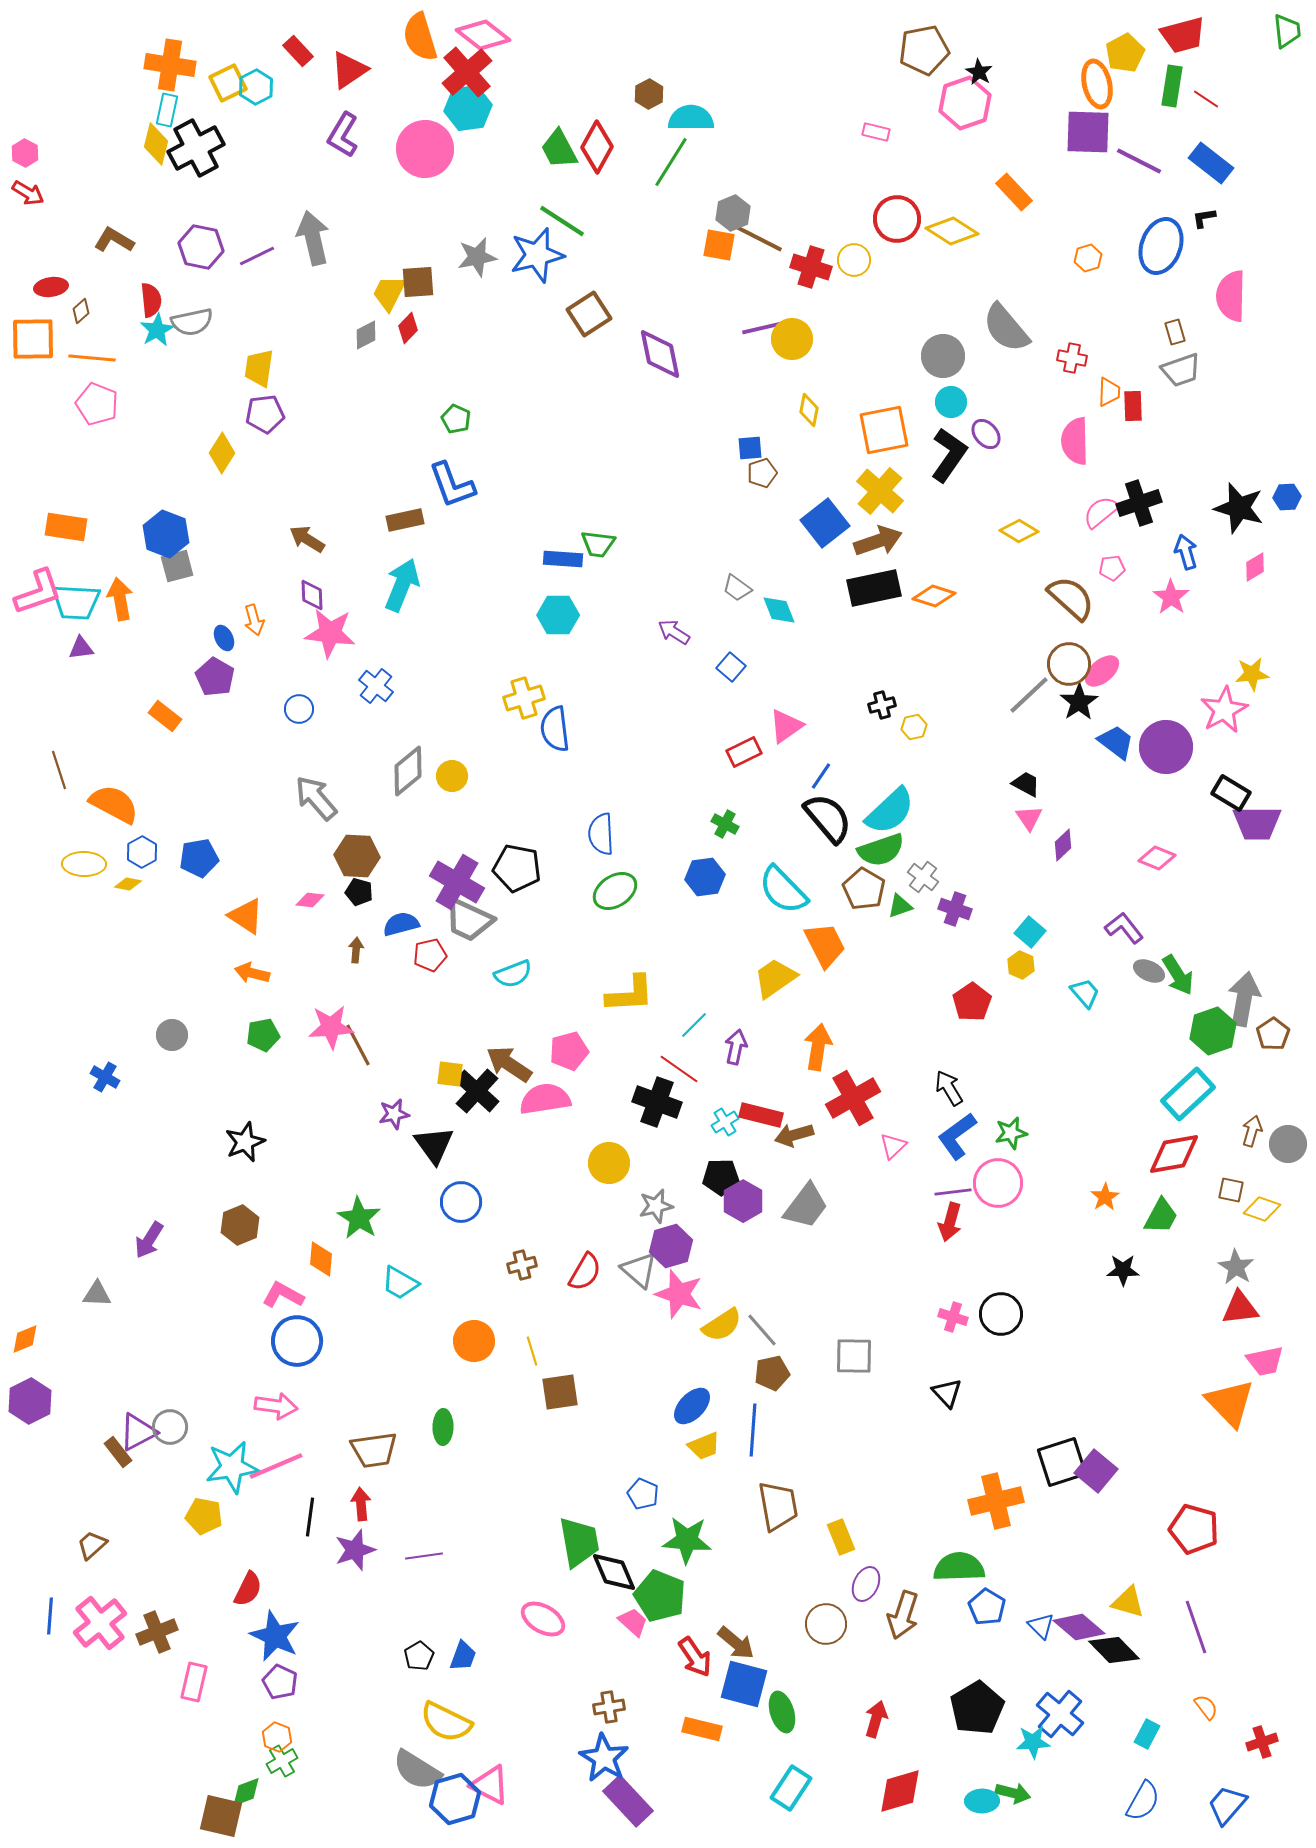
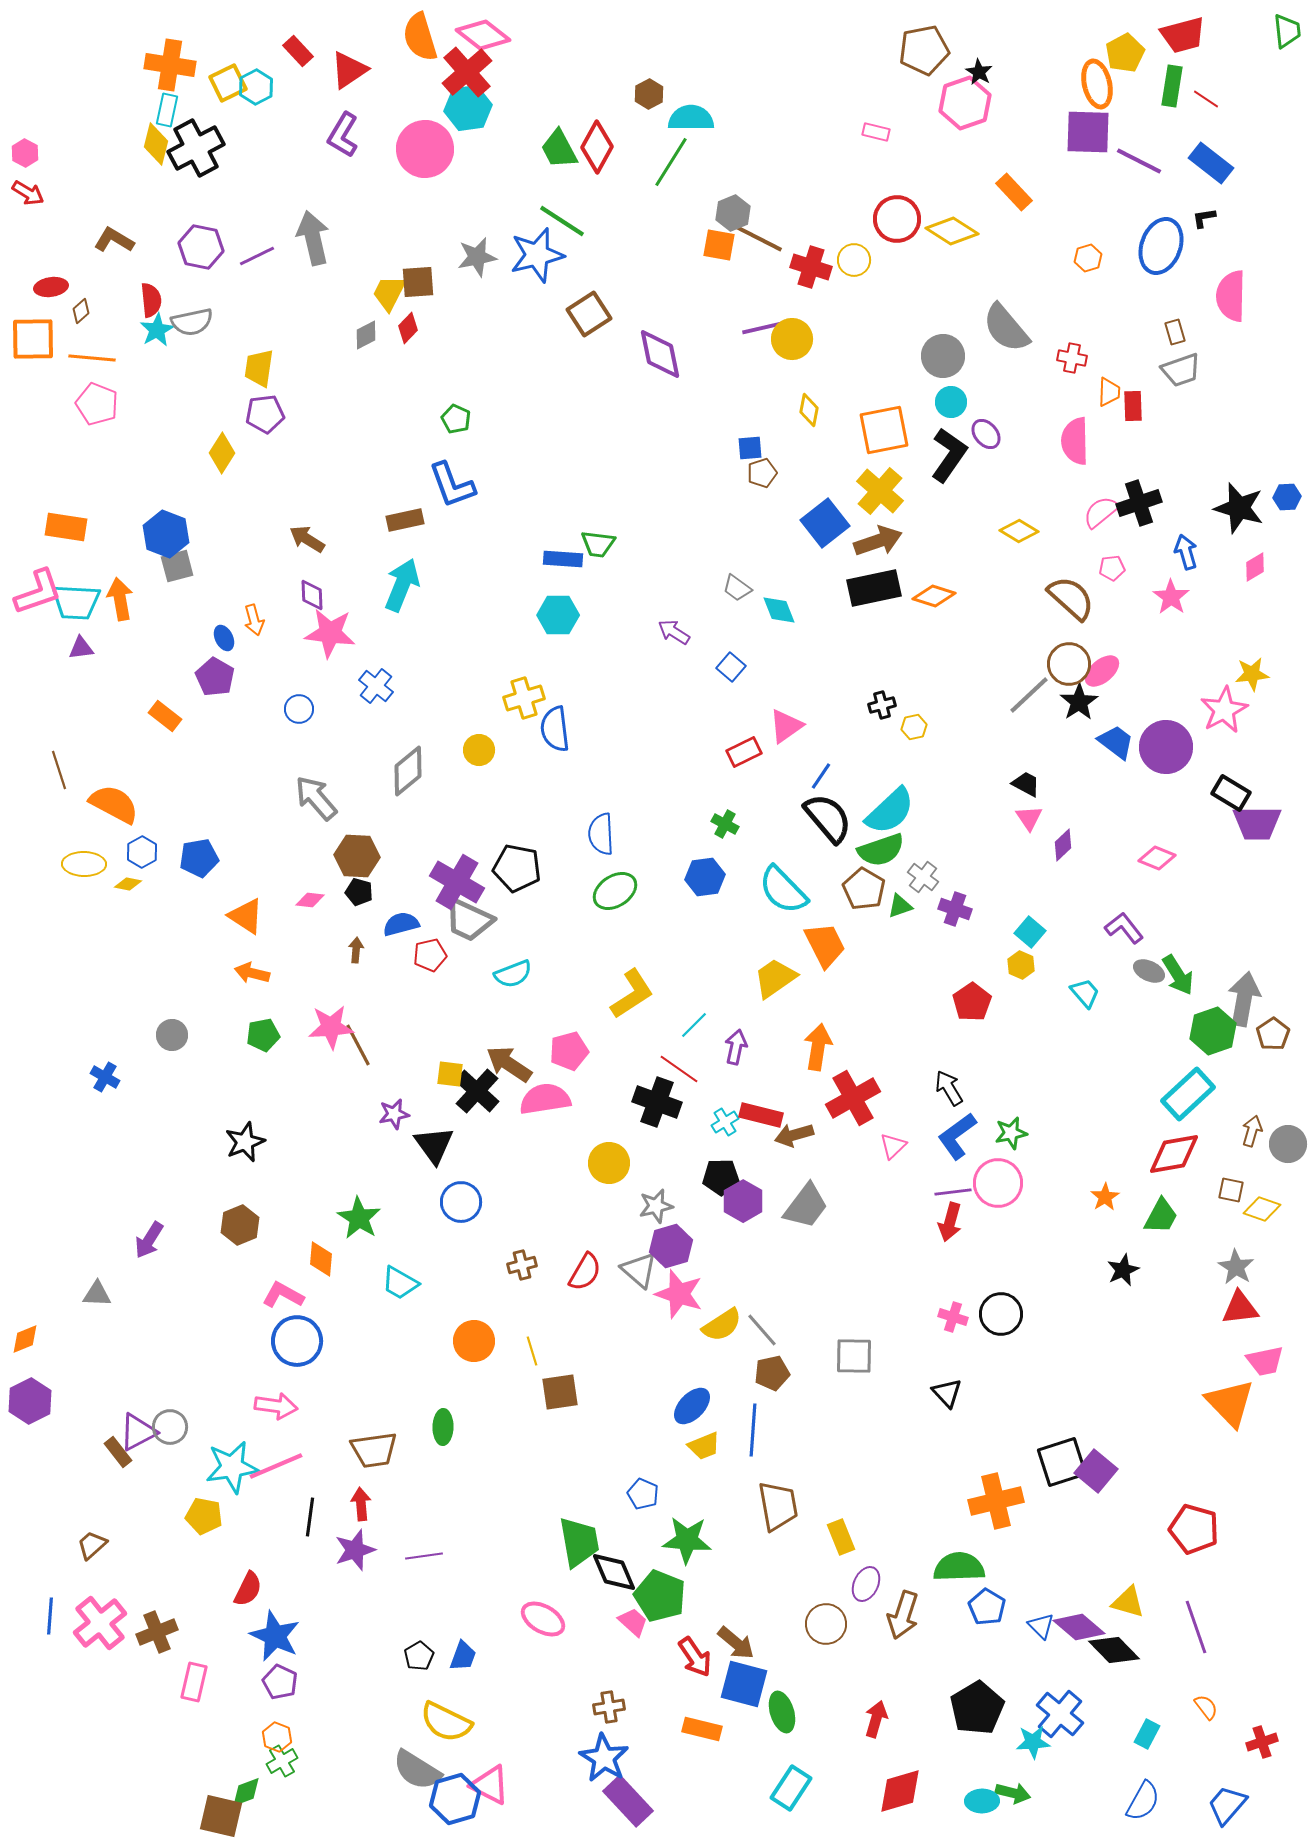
yellow circle at (452, 776): moved 27 px right, 26 px up
yellow L-shape at (630, 994): moved 2 px right; rotated 30 degrees counterclockwise
black star at (1123, 1270): rotated 24 degrees counterclockwise
